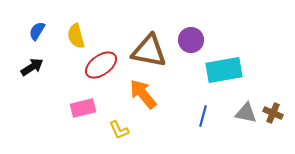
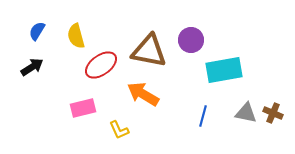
orange arrow: rotated 20 degrees counterclockwise
